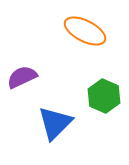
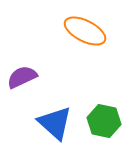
green hexagon: moved 25 px down; rotated 12 degrees counterclockwise
blue triangle: rotated 33 degrees counterclockwise
